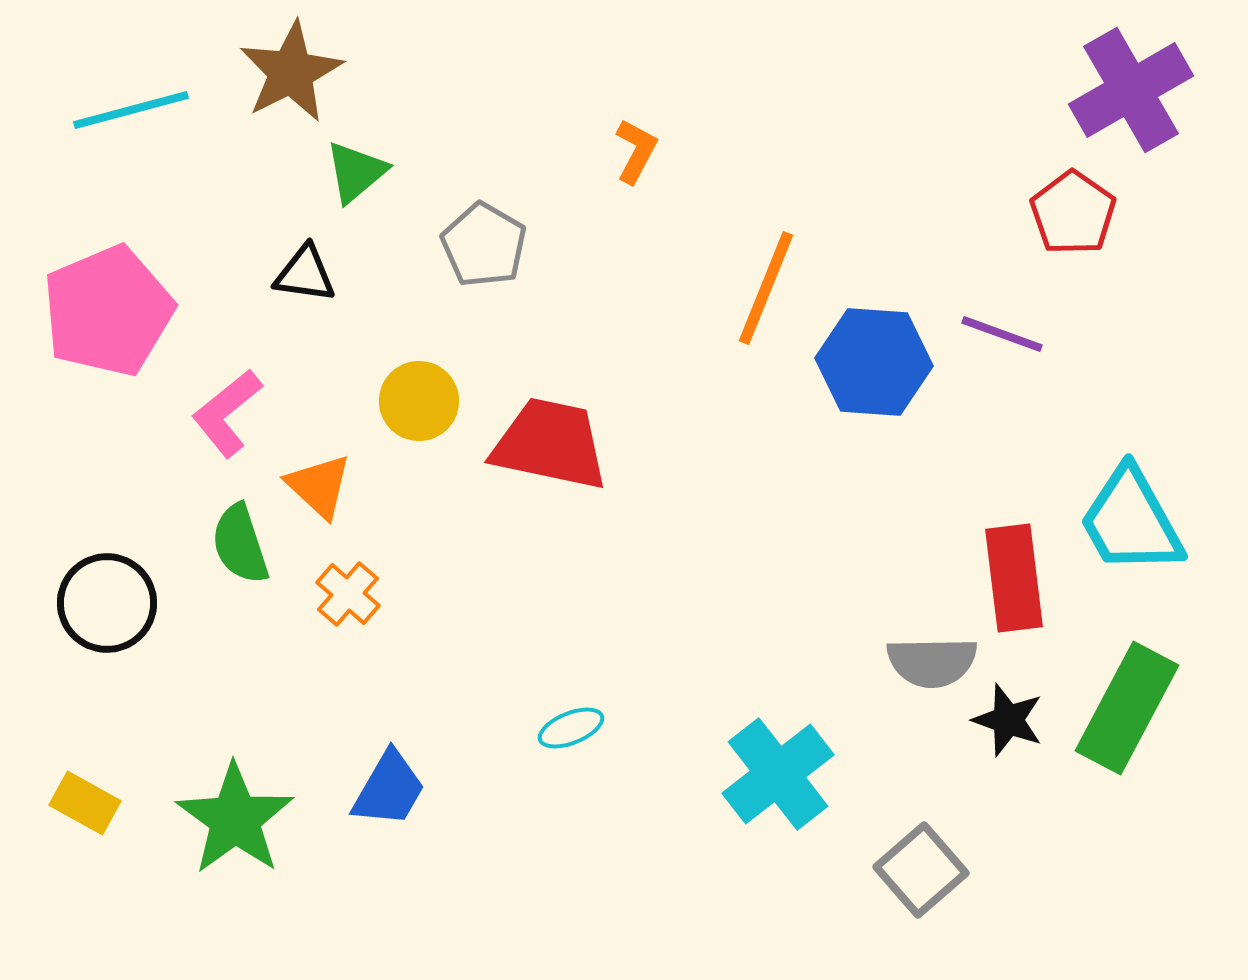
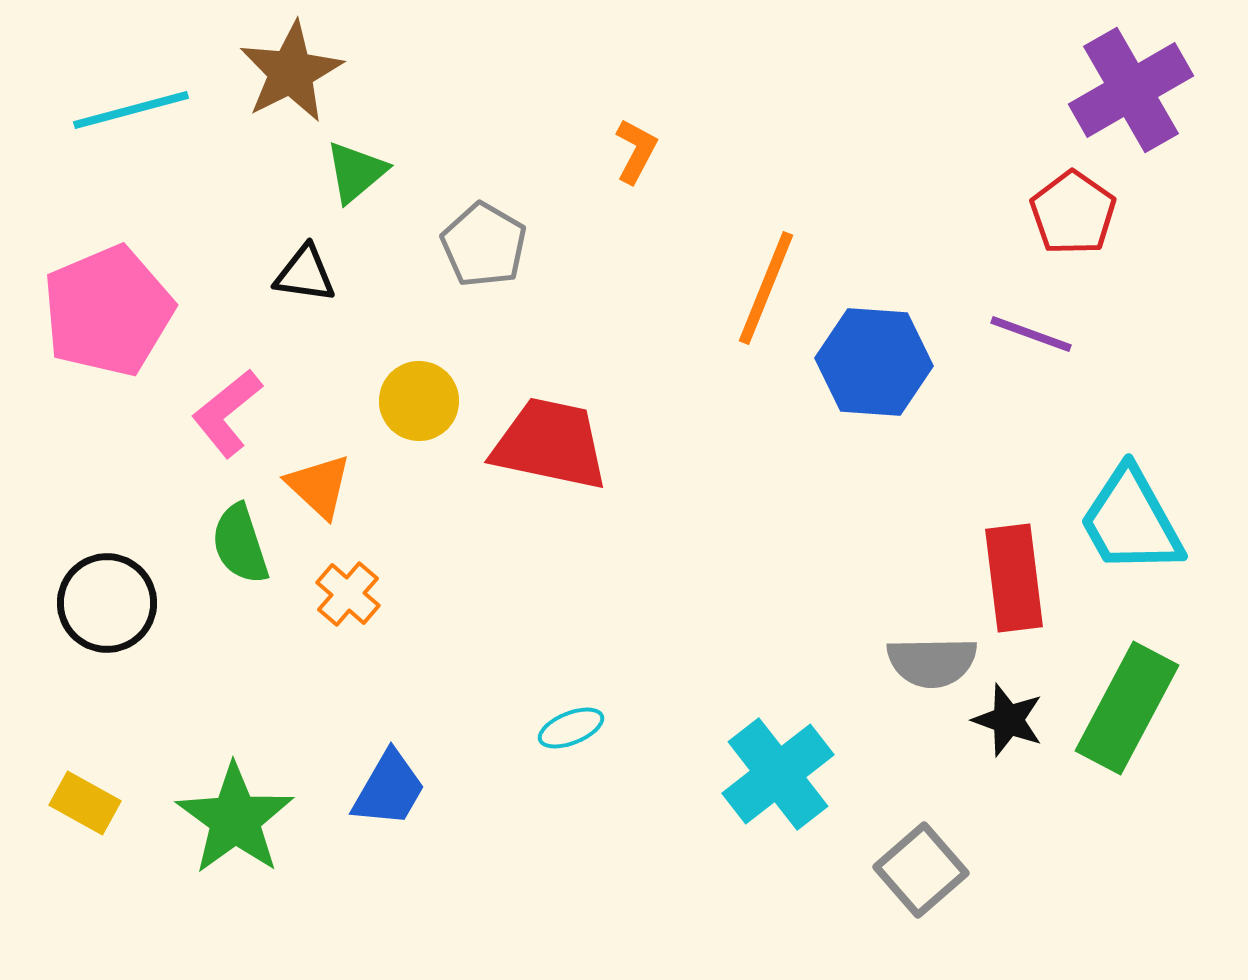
purple line: moved 29 px right
